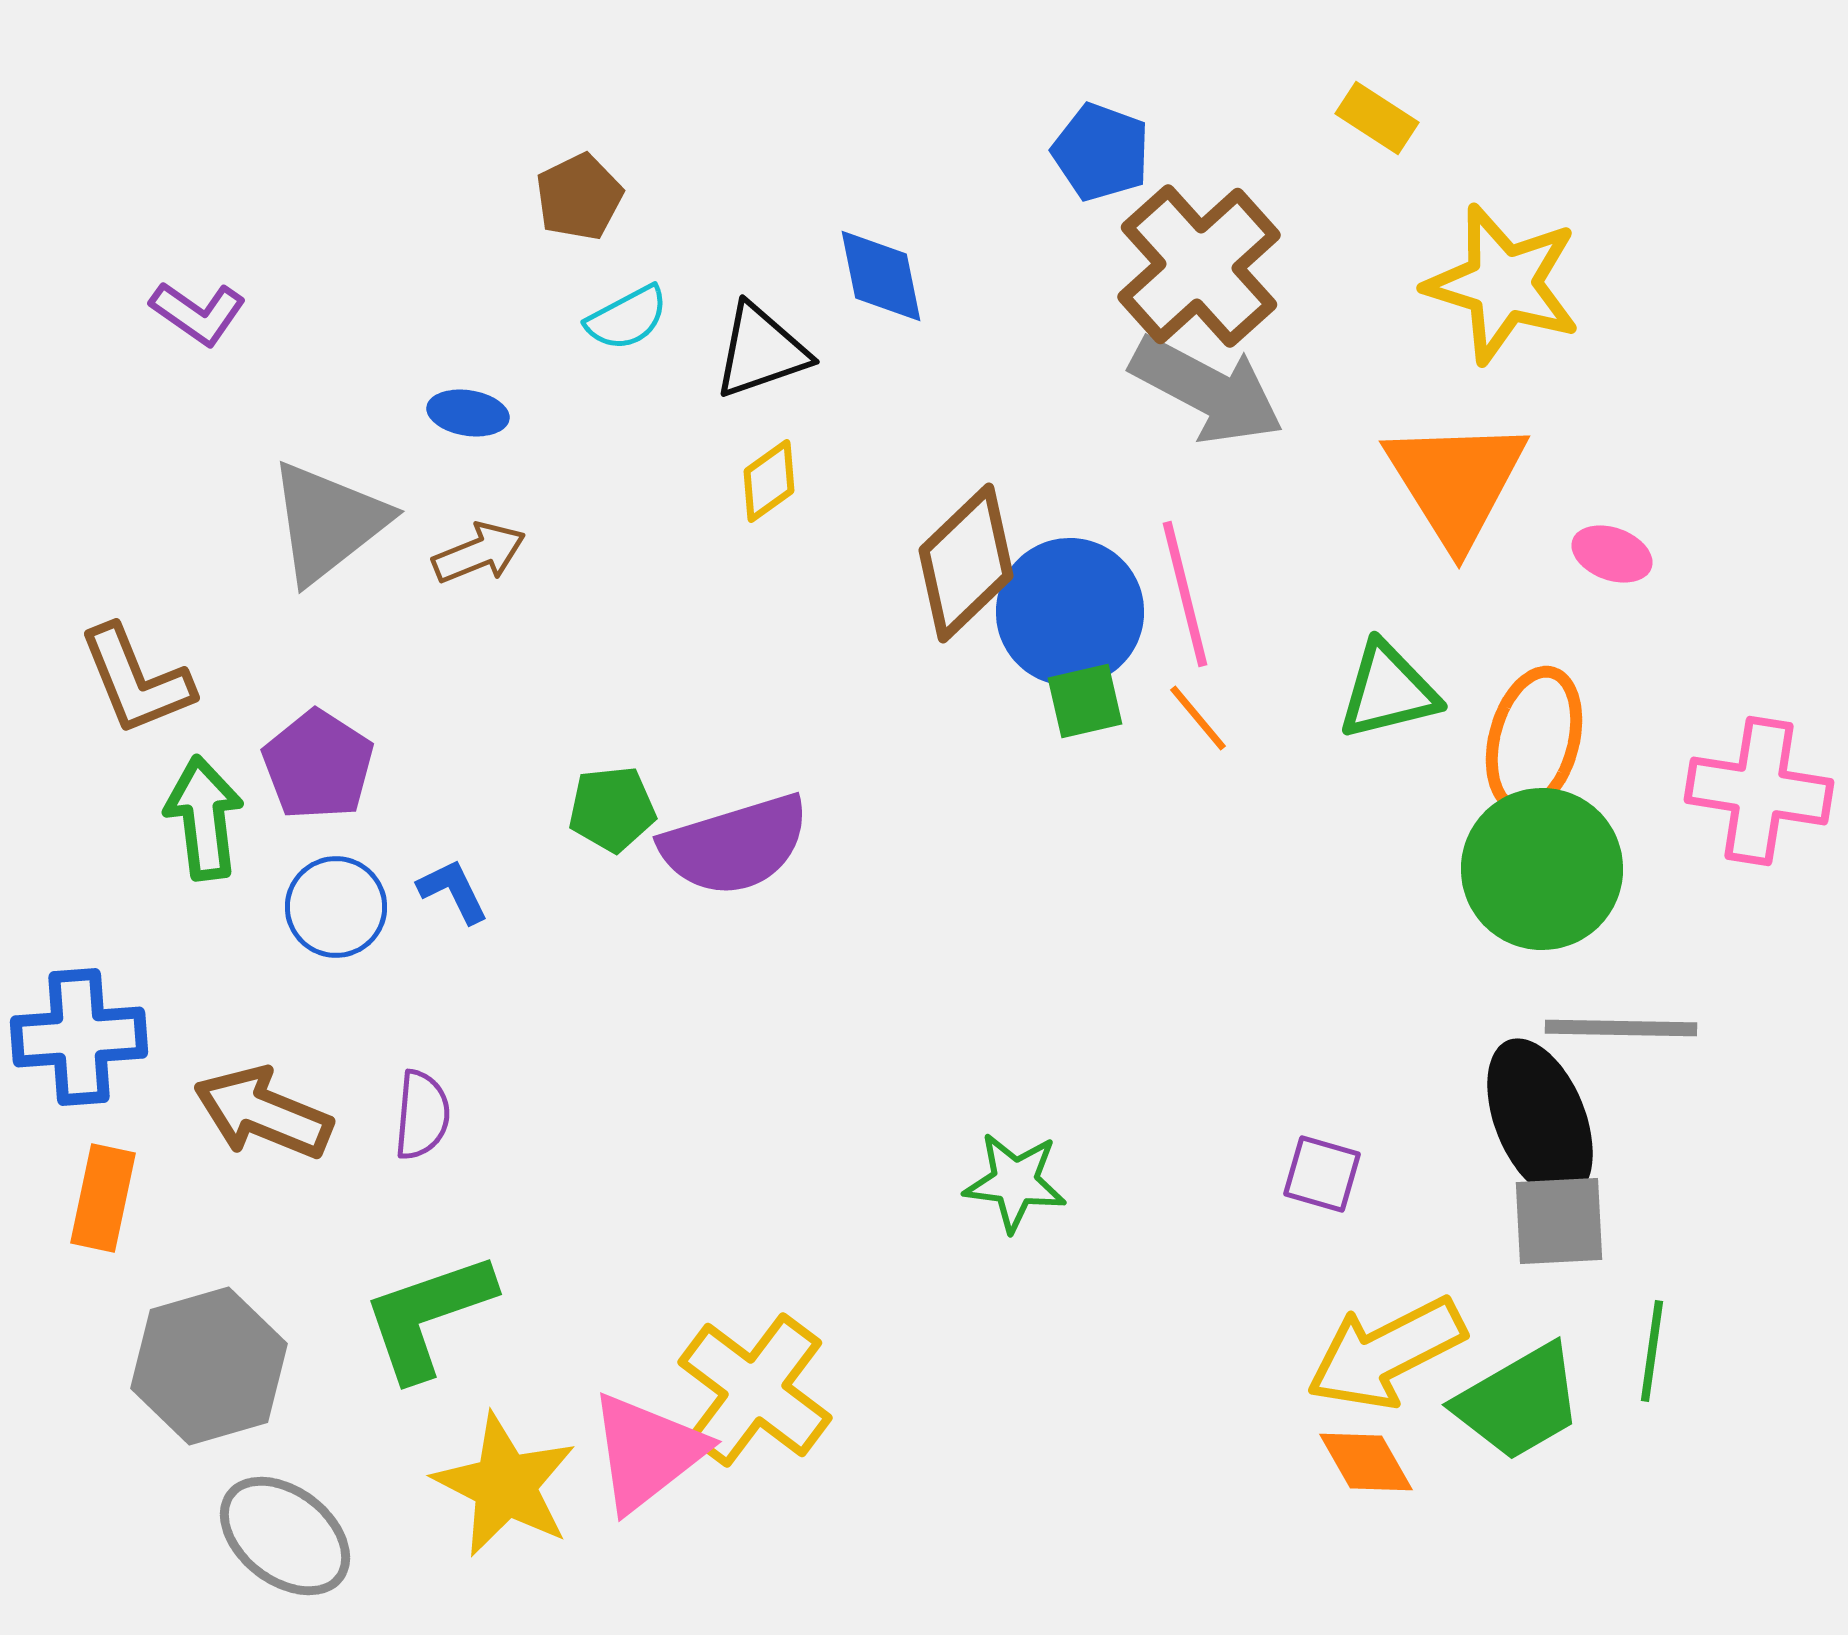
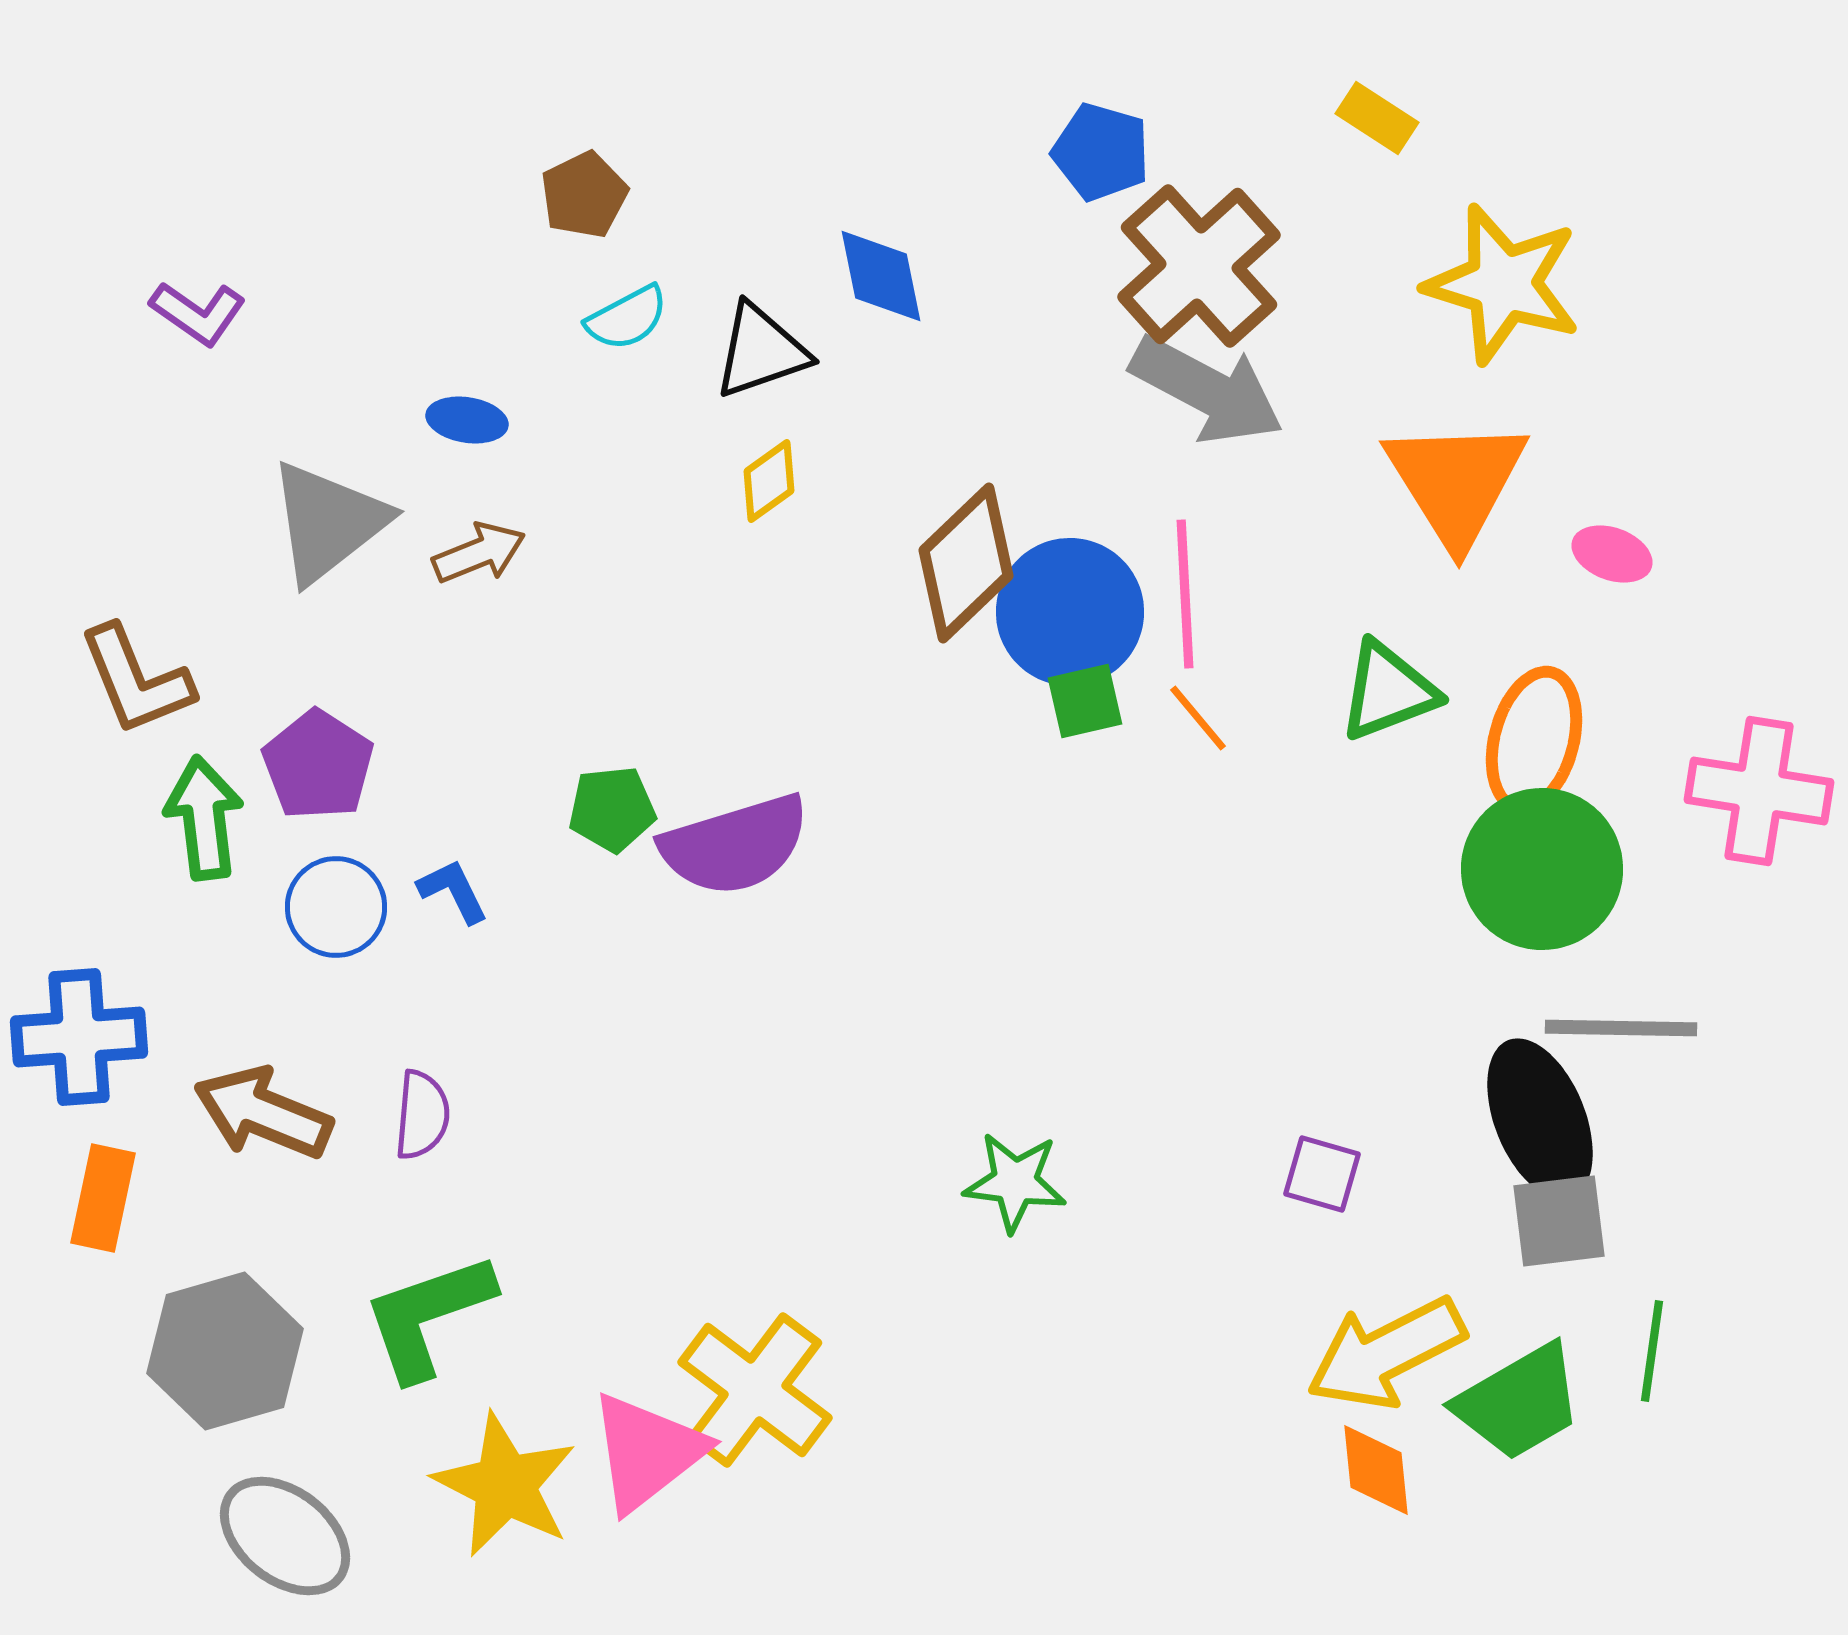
blue pentagon at (1101, 152): rotated 4 degrees counterclockwise
brown pentagon at (579, 197): moved 5 px right, 2 px up
blue ellipse at (468, 413): moved 1 px left, 7 px down
pink line at (1185, 594): rotated 11 degrees clockwise
green triangle at (1388, 691): rotated 7 degrees counterclockwise
gray square at (1559, 1221): rotated 4 degrees counterclockwise
gray hexagon at (209, 1366): moved 16 px right, 15 px up
orange diamond at (1366, 1462): moved 10 px right, 8 px down; rotated 24 degrees clockwise
